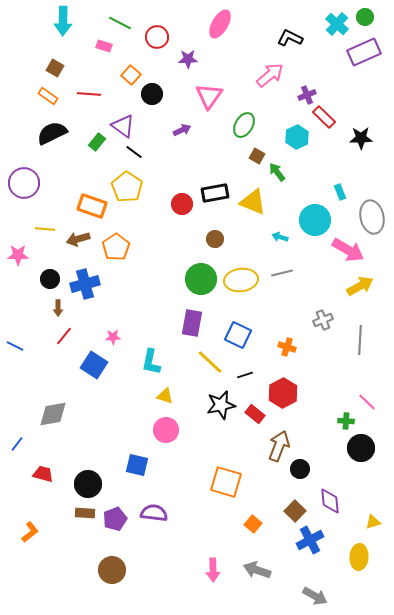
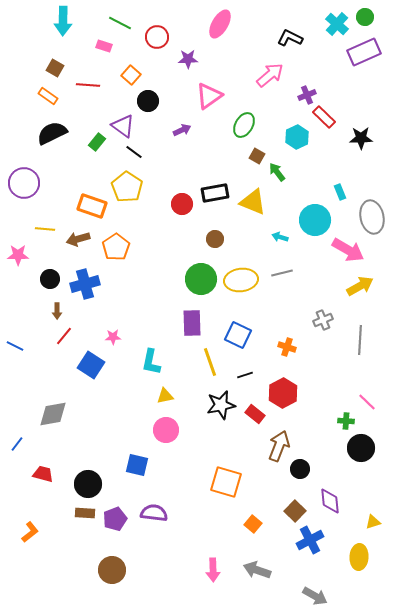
red line at (89, 94): moved 1 px left, 9 px up
black circle at (152, 94): moved 4 px left, 7 px down
pink triangle at (209, 96): rotated 20 degrees clockwise
brown arrow at (58, 308): moved 1 px left, 3 px down
purple rectangle at (192, 323): rotated 12 degrees counterclockwise
yellow line at (210, 362): rotated 28 degrees clockwise
blue square at (94, 365): moved 3 px left
yellow triangle at (165, 396): rotated 30 degrees counterclockwise
